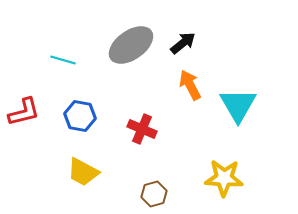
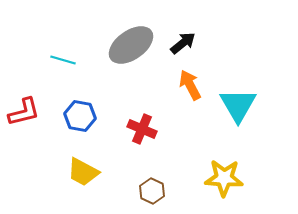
brown hexagon: moved 2 px left, 3 px up; rotated 20 degrees counterclockwise
